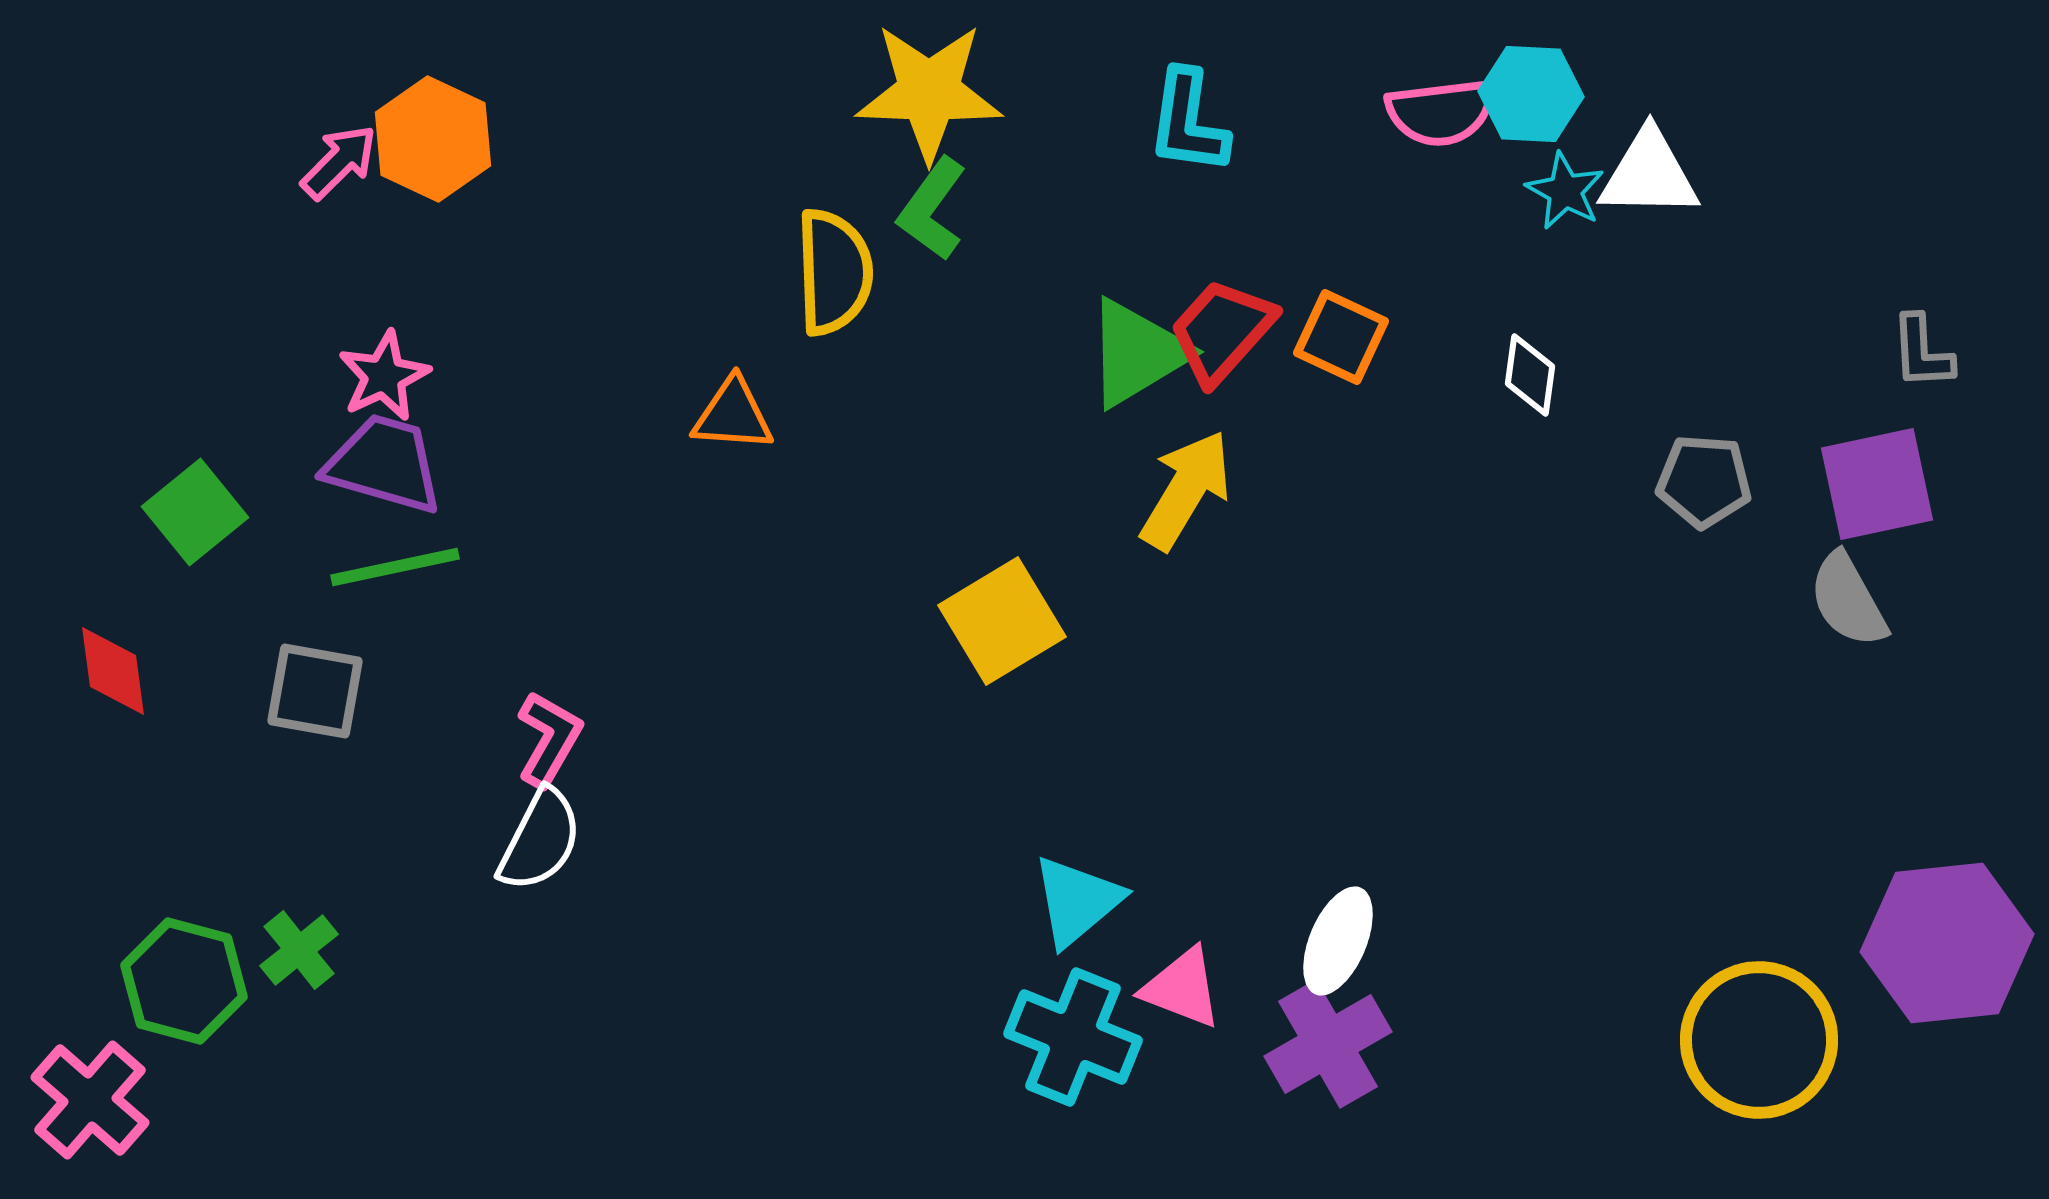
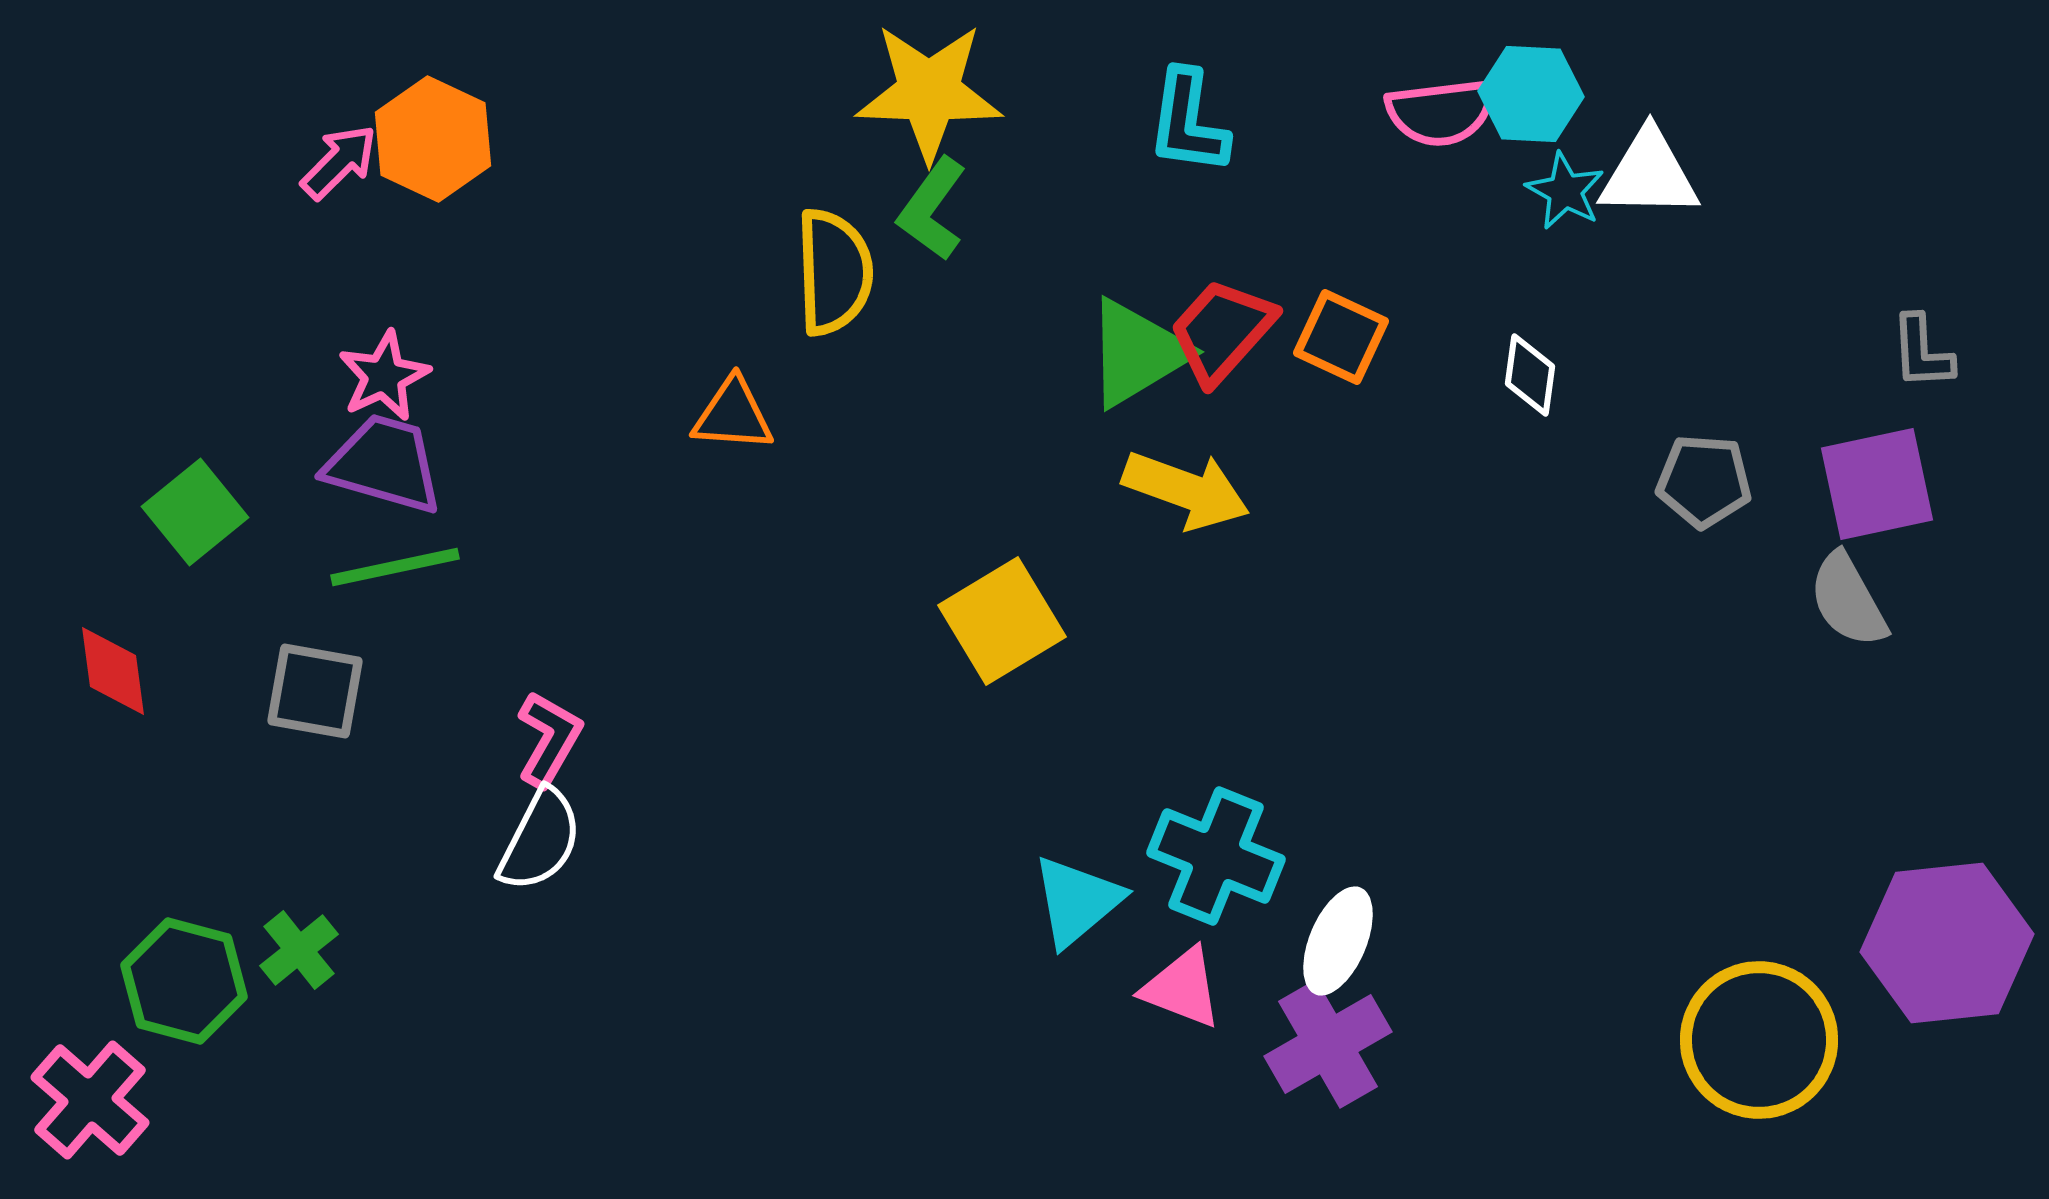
yellow arrow: rotated 79 degrees clockwise
cyan cross: moved 143 px right, 181 px up
